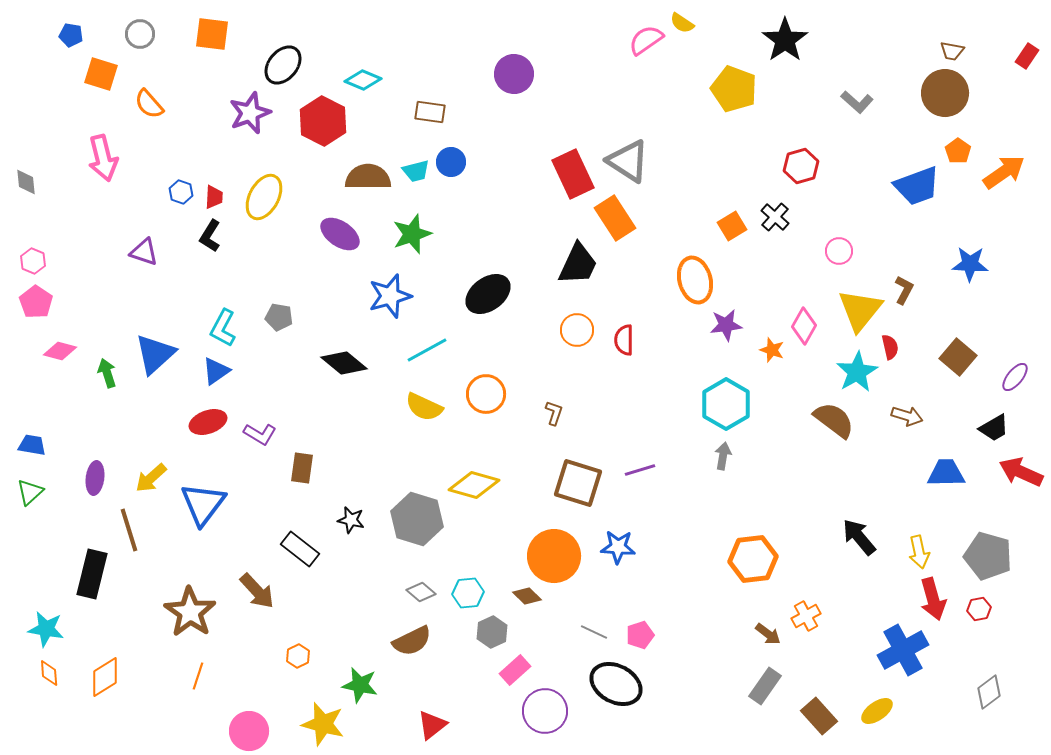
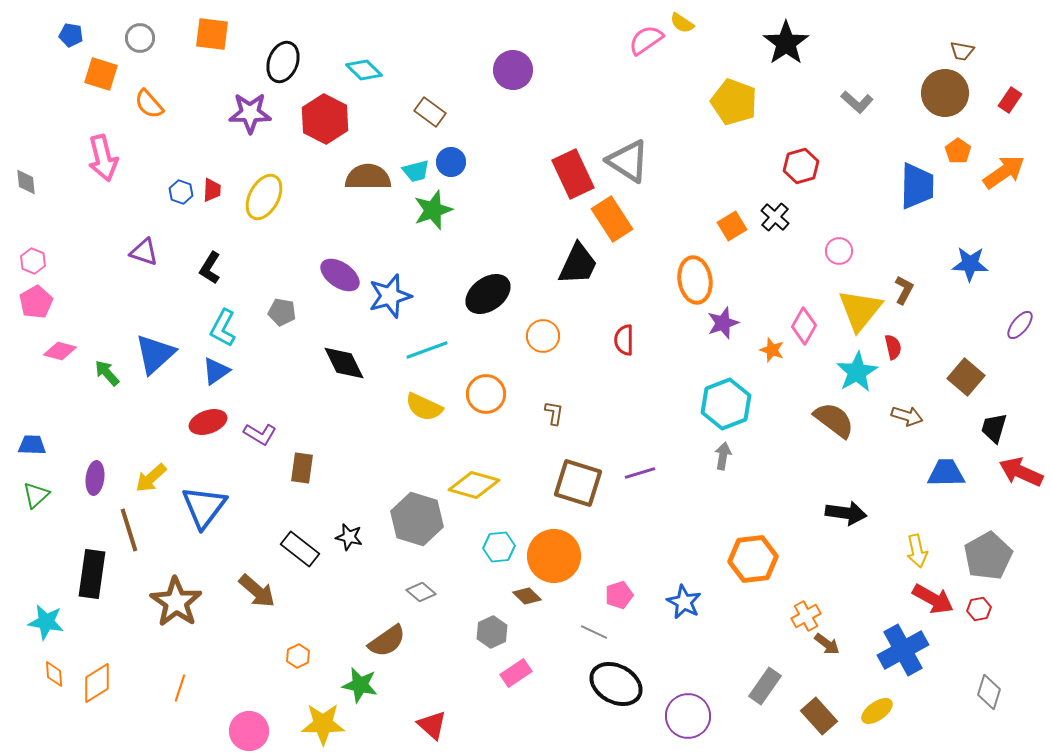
gray circle at (140, 34): moved 4 px down
black star at (785, 40): moved 1 px right, 3 px down
brown trapezoid at (952, 51): moved 10 px right
red rectangle at (1027, 56): moved 17 px left, 44 px down
black ellipse at (283, 65): moved 3 px up; rotated 18 degrees counterclockwise
purple circle at (514, 74): moved 1 px left, 4 px up
cyan diamond at (363, 80): moved 1 px right, 10 px up; rotated 21 degrees clockwise
yellow pentagon at (734, 89): moved 13 px down
brown rectangle at (430, 112): rotated 28 degrees clockwise
purple star at (250, 113): rotated 21 degrees clockwise
red hexagon at (323, 121): moved 2 px right, 2 px up
blue trapezoid at (917, 186): rotated 69 degrees counterclockwise
red trapezoid at (214, 197): moved 2 px left, 7 px up
orange rectangle at (615, 218): moved 3 px left, 1 px down
purple ellipse at (340, 234): moved 41 px down
green star at (412, 234): moved 21 px right, 24 px up
black L-shape at (210, 236): moved 32 px down
orange ellipse at (695, 280): rotated 6 degrees clockwise
pink pentagon at (36, 302): rotated 8 degrees clockwise
gray pentagon at (279, 317): moved 3 px right, 5 px up
purple star at (726, 325): moved 3 px left, 2 px up; rotated 12 degrees counterclockwise
orange circle at (577, 330): moved 34 px left, 6 px down
red semicircle at (890, 347): moved 3 px right
cyan line at (427, 350): rotated 9 degrees clockwise
brown square at (958, 357): moved 8 px right, 20 px down
black diamond at (344, 363): rotated 24 degrees clockwise
green arrow at (107, 373): rotated 24 degrees counterclockwise
purple ellipse at (1015, 377): moved 5 px right, 52 px up
cyan hexagon at (726, 404): rotated 9 degrees clockwise
brown L-shape at (554, 413): rotated 10 degrees counterclockwise
black trapezoid at (994, 428): rotated 136 degrees clockwise
blue trapezoid at (32, 445): rotated 8 degrees counterclockwise
purple line at (640, 470): moved 3 px down
green triangle at (30, 492): moved 6 px right, 3 px down
blue triangle at (203, 504): moved 1 px right, 3 px down
black star at (351, 520): moved 2 px left, 17 px down
black arrow at (859, 537): moved 13 px left, 24 px up; rotated 138 degrees clockwise
blue star at (618, 547): moved 66 px right, 55 px down; rotated 24 degrees clockwise
yellow arrow at (919, 552): moved 2 px left, 1 px up
gray pentagon at (988, 556): rotated 27 degrees clockwise
black rectangle at (92, 574): rotated 6 degrees counterclockwise
brown arrow at (257, 591): rotated 6 degrees counterclockwise
cyan hexagon at (468, 593): moved 31 px right, 46 px up
red arrow at (933, 599): rotated 45 degrees counterclockwise
brown star at (190, 612): moved 14 px left, 10 px up
cyan star at (46, 629): moved 7 px up
brown arrow at (768, 634): moved 59 px right, 10 px down
pink pentagon at (640, 635): moved 21 px left, 40 px up
brown semicircle at (412, 641): moved 25 px left; rotated 9 degrees counterclockwise
pink rectangle at (515, 670): moved 1 px right, 3 px down; rotated 8 degrees clockwise
orange diamond at (49, 673): moved 5 px right, 1 px down
orange line at (198, 676): moved 18 px left, 12 px down
orange diamond at (105, 677): moved 8 px left, 6 px down
gray diamond at (989, 692): rotated 36 degrees counterclockwise
purple circle at (545, 711): moved 143 px right, 5 px down
yellow star at (323, 724): rotated 15 degrees counterclockwise
red triangle at (432, 725): rotated 40 degrees counterclockwise
